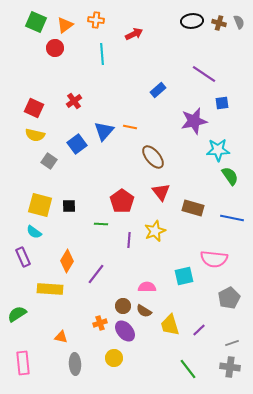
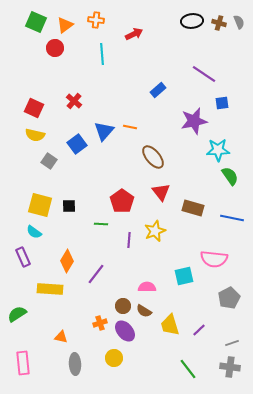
red cross at (74, 101): rotated 14 degrees counterclockwise
